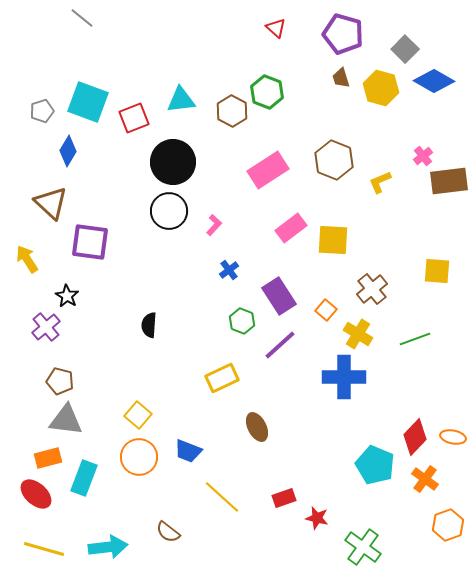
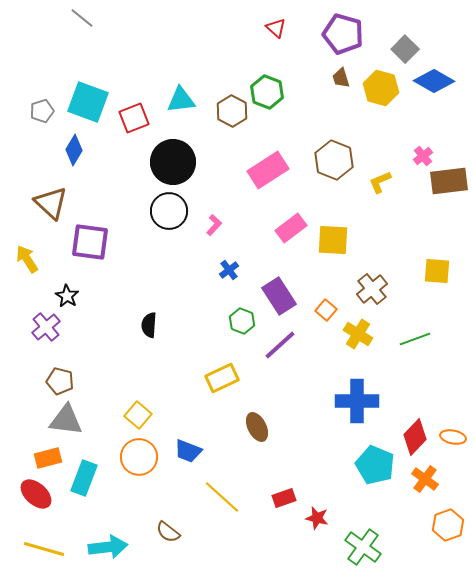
blue diamond at (68, 151): moved 6 px right, 1 px up
blue cross at (344, 377): moved 13 px right, 24 px down
